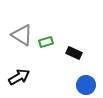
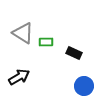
gray triangle: moved 1 px right, 2 px up
green rectangle: rotated 16 degrees clockwise
blue circle: moved 2 px left, 1 px down
